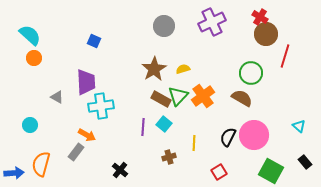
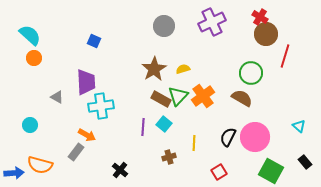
pink circle: moved 1 px right, 2 px down
orange semicircle: moved 1 px left, 1 px down; rotated 90 degrees counterclockwise
